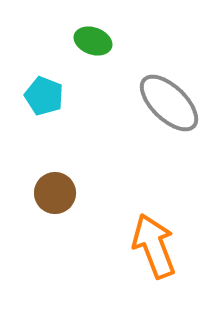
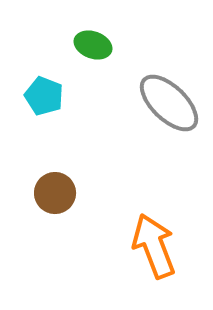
green ellipse: moved 4 px down
